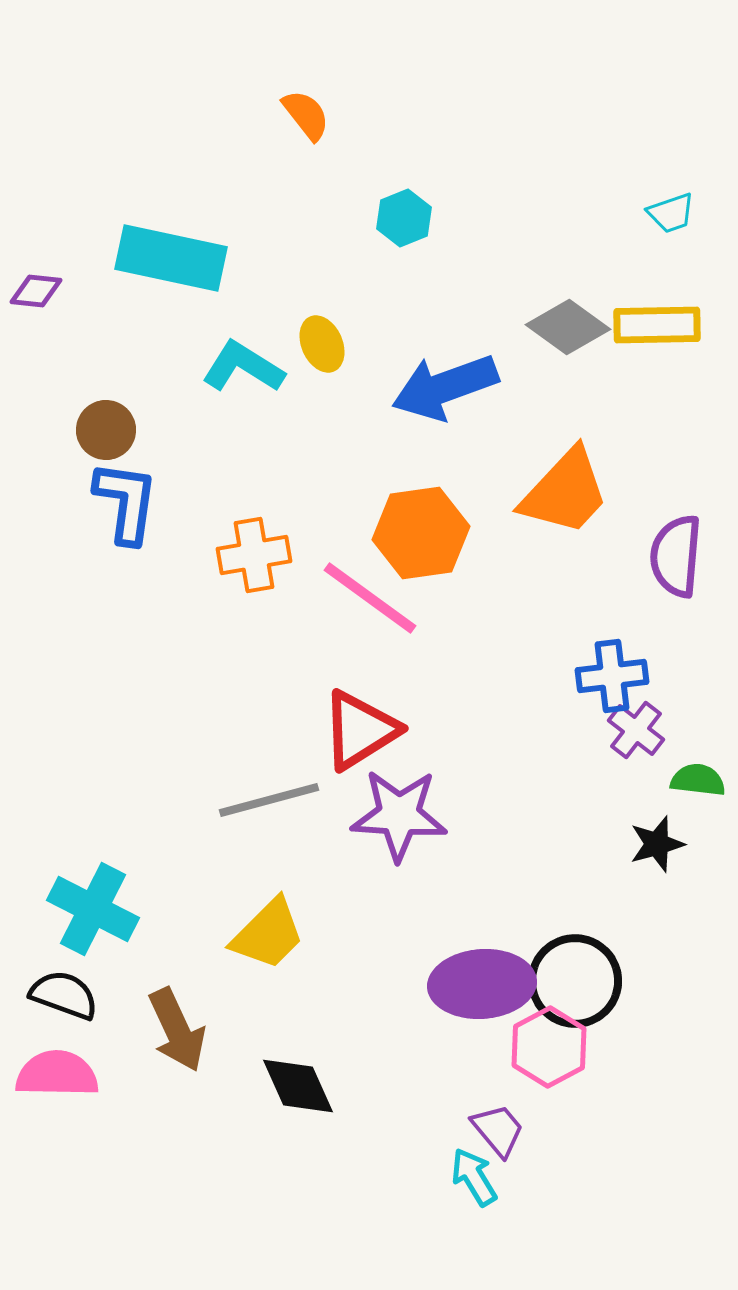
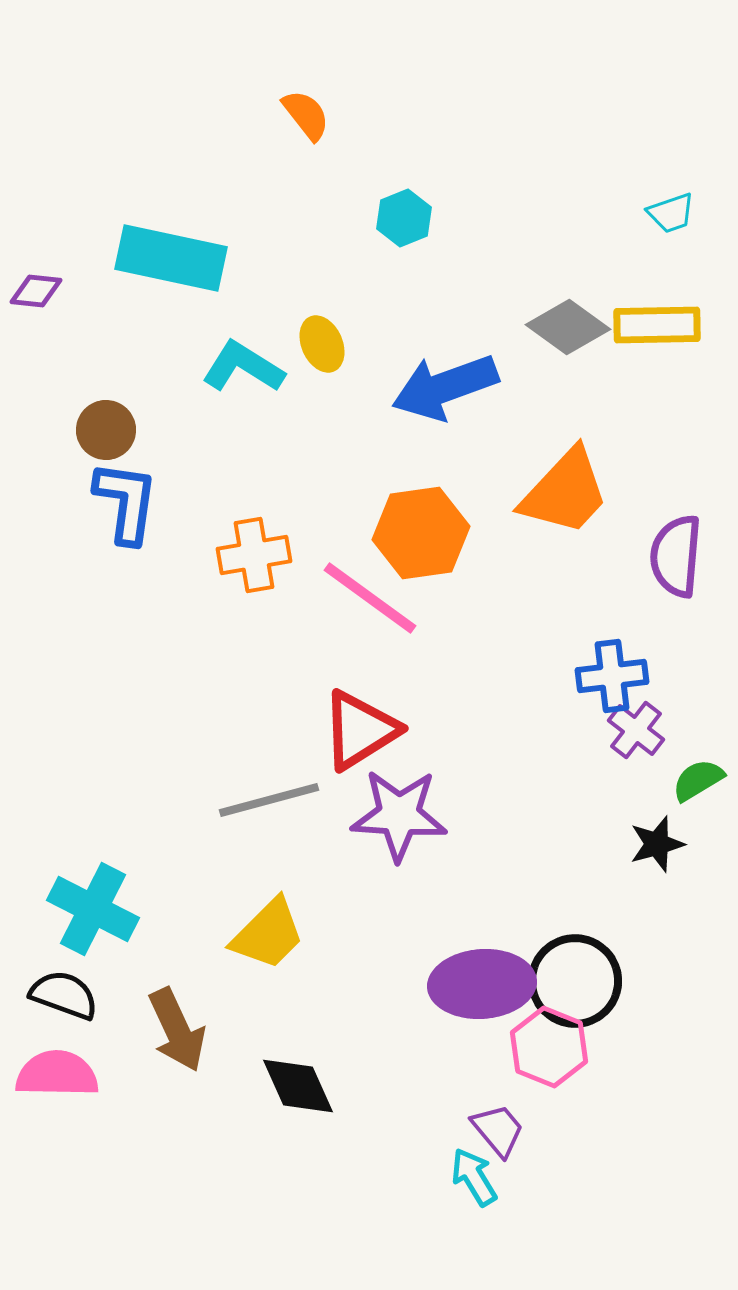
green semicircle: rotated 38 degrees counterclockwise
pink hexagon: rotated 10 degrees counterclockwise
